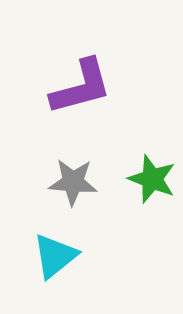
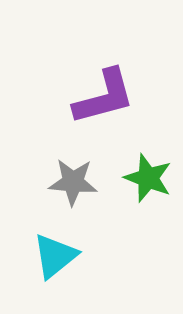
purple L-shape: moved 23 px right, 10 px down
green star: moved 4 px left, 1 px up
